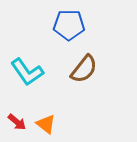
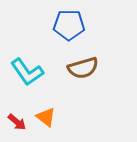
brown semicircle: moved 1 px left, 1 px up; rotated 36 degrees clockwise
orange triangle: moved 7 px up
